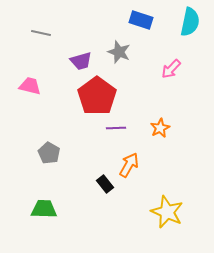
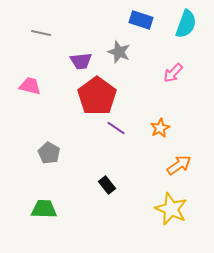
cyan semicircle: moved 4 px left, 2 px down; rotated 8 degrees clockwise
purple trapezoid: rotated 10 degrees clockwise
pink arrow: moved 2 px right, 4 px down
purple line: rotated 36 degrees clockwise
orange arrow: moved 50 px right; rotated 25 degrees clockwise
black rectangle: moved 2 px right, 1 px down
yellow star: moved 4 px right, 3 px up
